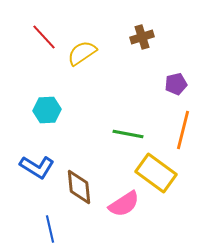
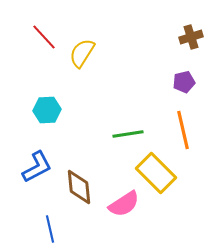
brown cross: moved 49 px right
yellow semicircle: rotated 24 degrees counterclockwise
purple pentagon: moved 8 px right, 2 px up
orange line: rotated 27 degrees counterclockwise
green line: rotated 20 degrees counterclockwise
blue L-shape: rotated 60 degrees counterclockwise
yellow rectangle: rotated 9 degrees clockwise
